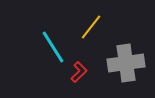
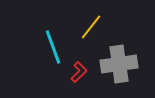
cyan line: rotated 12 degrees clockwise
gray cross: moved 7 px left, 1 px down
